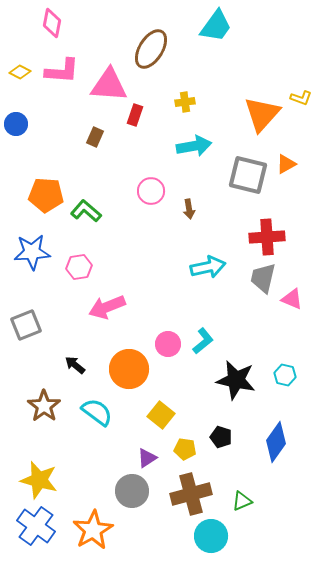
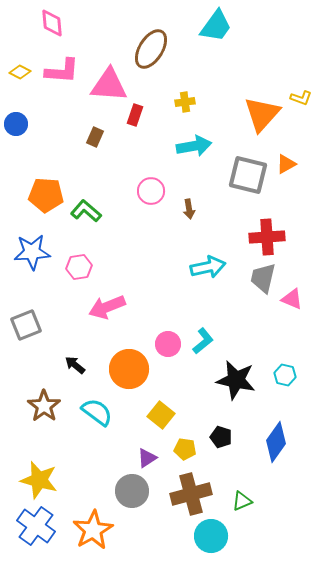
pink diamond at (52, 23): rotated 16 degrees counterclockwise
